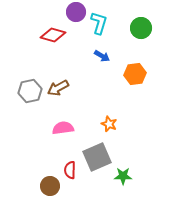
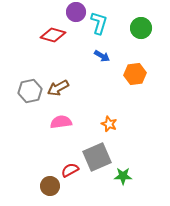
pink semicircle: moved 2 px left, 6 px up
red semicircle: rotated 60 degrees clockwise
